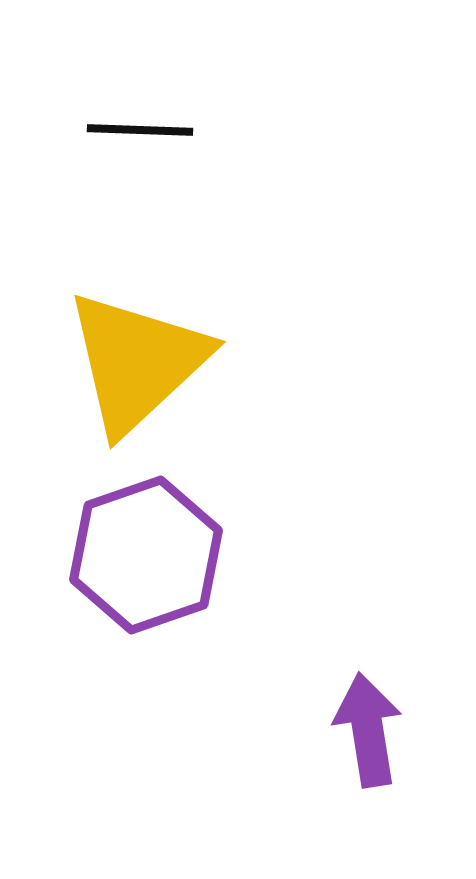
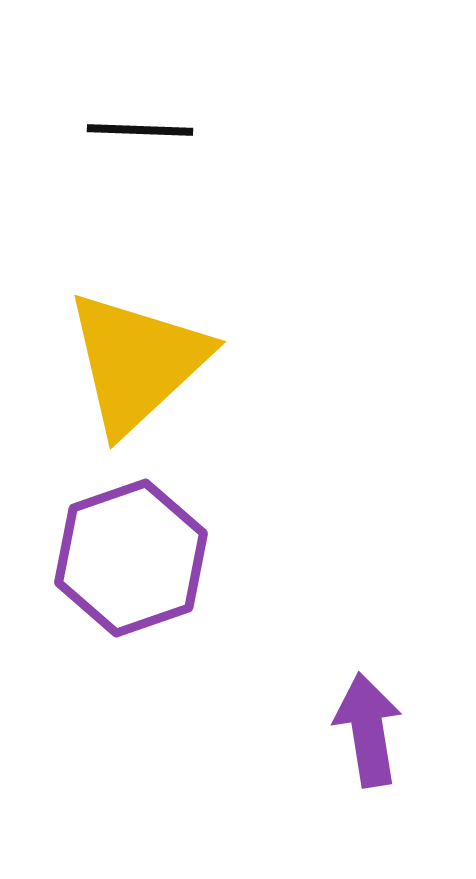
purple hexagon: moved 15 px left, 3 px down
